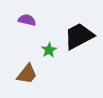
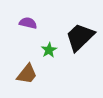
purple semicircle: moved 1 px right, 3 px down
black trapezoid: moved 1 px right, 1 px down; rotated 16 degrees counterclockwise
